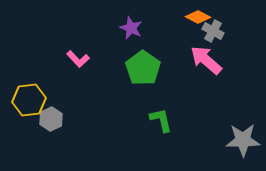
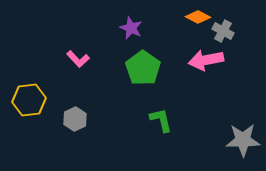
gray cross: moved 10 px right
pink arrow: rotated 52 degrees counterclockwise
gray hexagon: moved 24 px right
